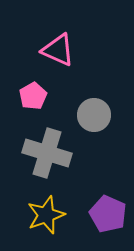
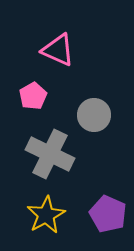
gray cross: moved 3 px right, 1 px down; rotated 9 degrees clockwise
yellow star: rotated 9 degrees counterclockwise
